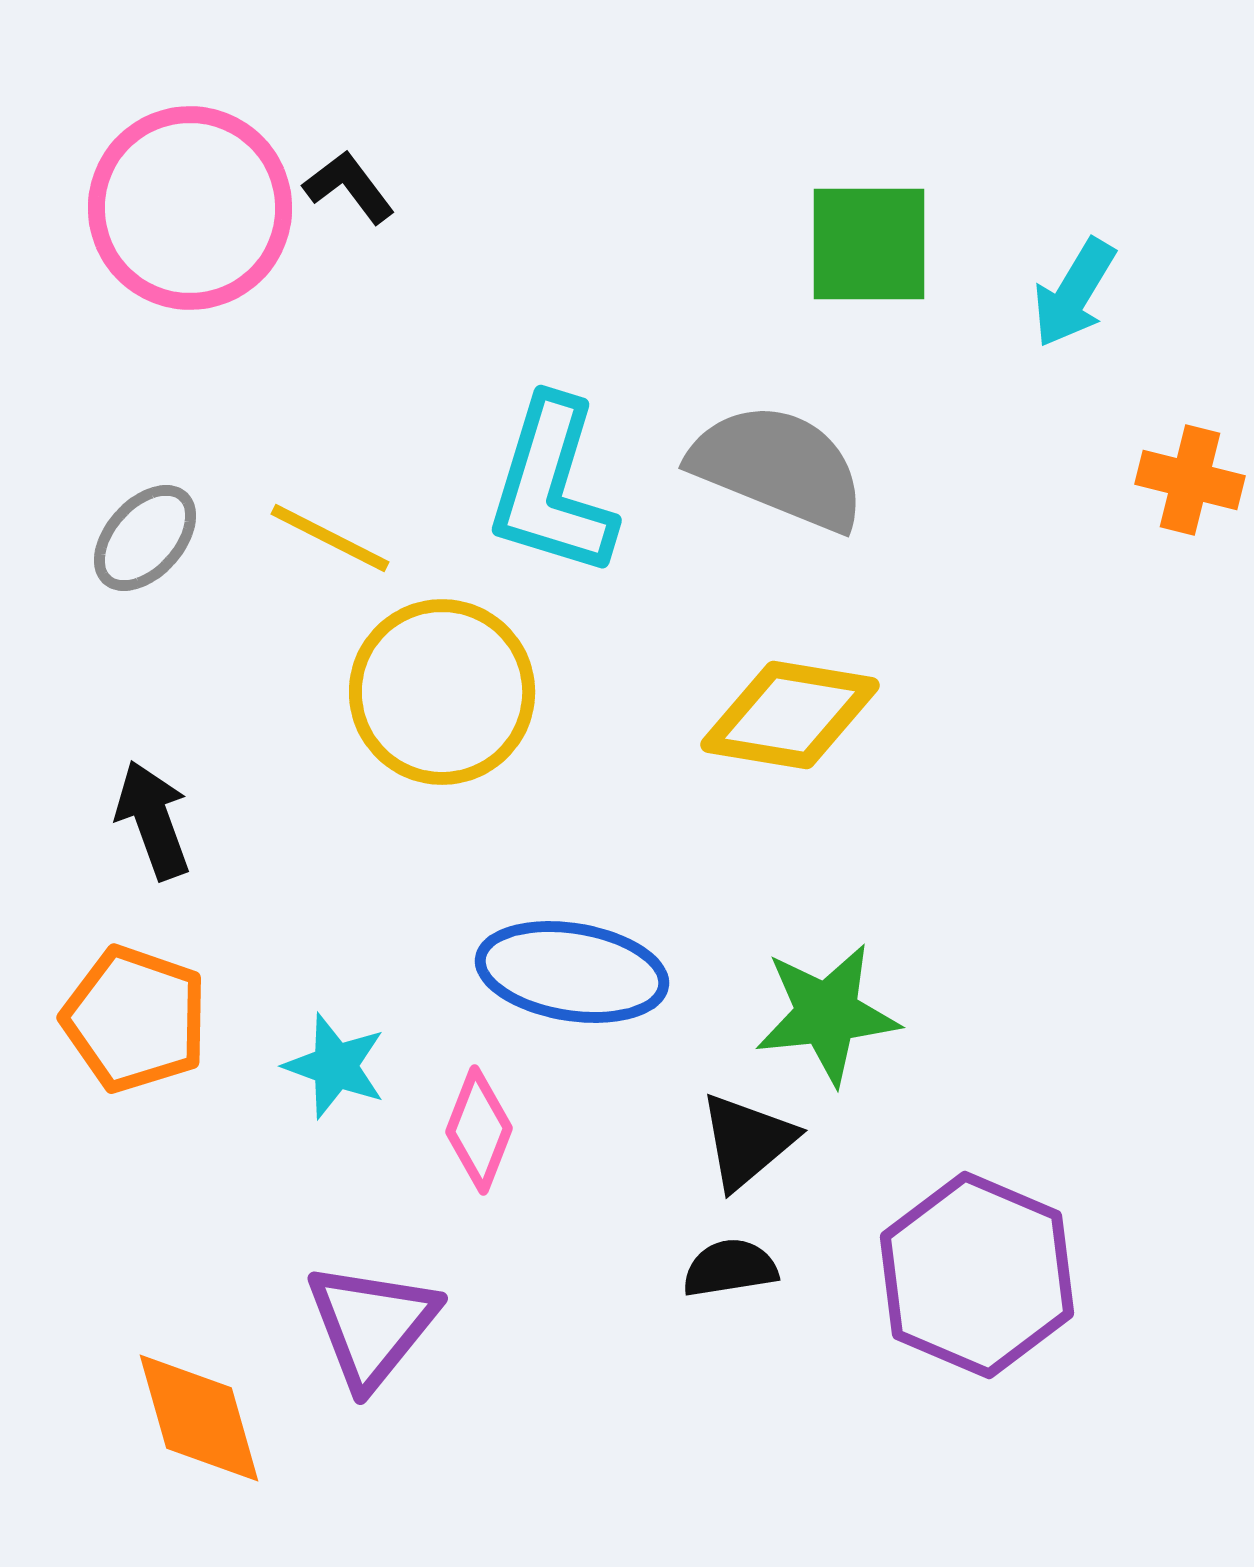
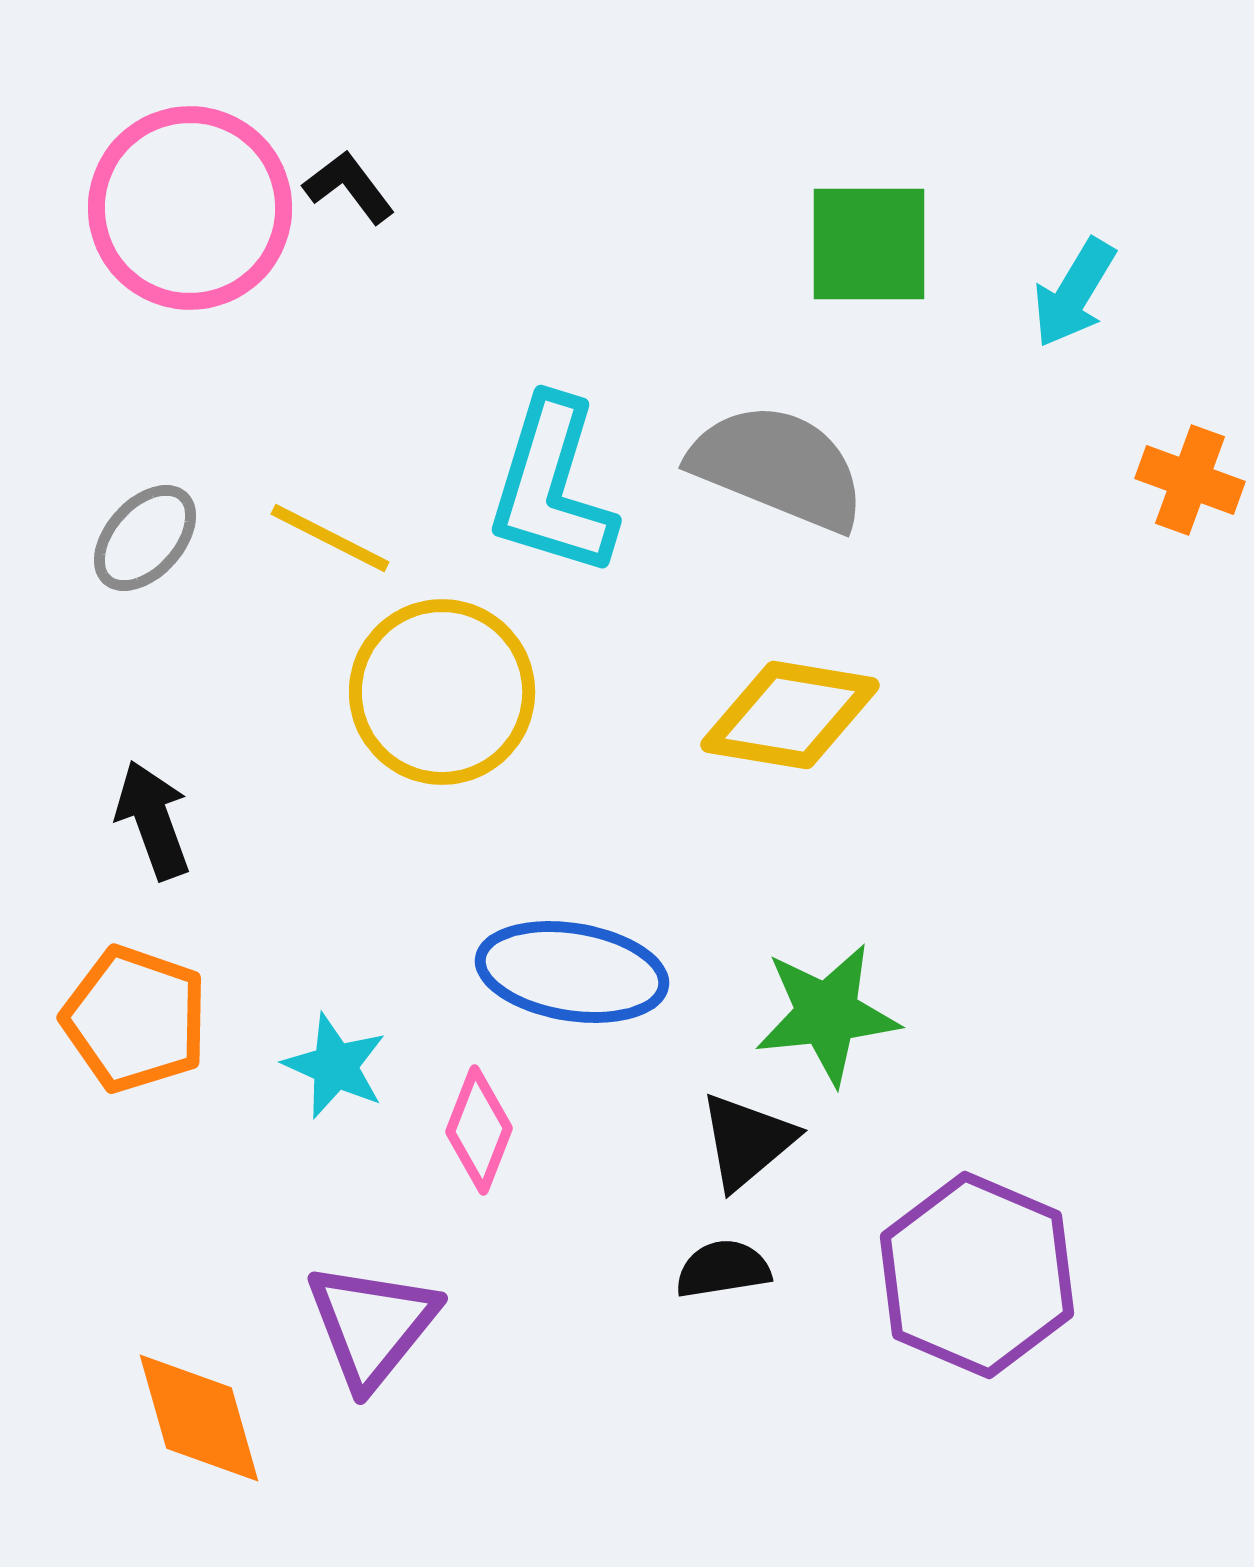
orange cross: rotated 6 degrees clockwise
cyan star: rotated 4 degrees clockwise
black semicircle: moved 7 px left, 1 px down
